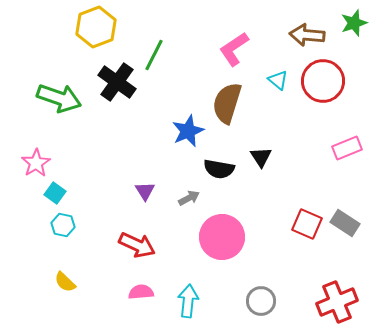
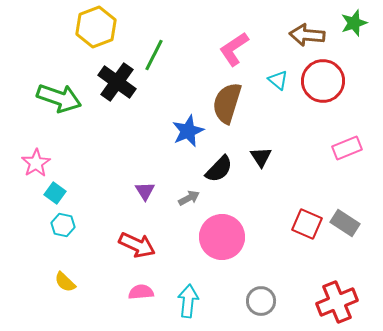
black semicircle: rotated 56 degrees counterclockwise
